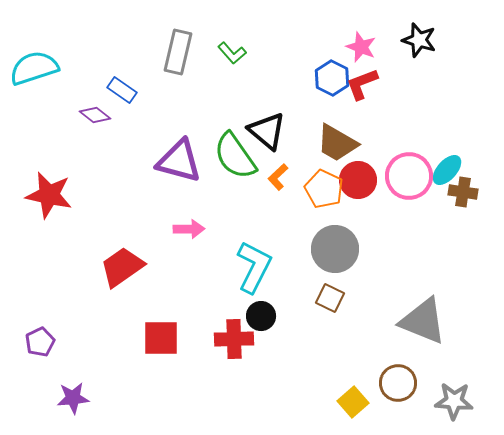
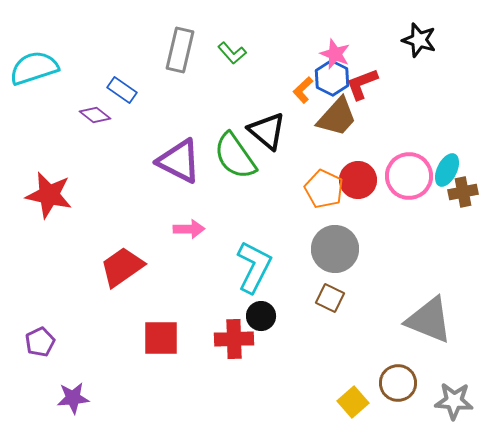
pink star: moved 26 px left, 7 px down
gray rectangle: moved 2 px right, 2 px up
brown trapezoid: moved 26 px up; rotated 78 degrees counterclockwise
purple triangle: rotated 12 degrees clockwise
cyan ellipse: rotated 16 degrees counterclockwise
orange L-shape: moved 25 px right, 87 px up
brown cross: rotated 20 degrees counterclockwise
gray triangle: moved 6 px right, 1 px up
